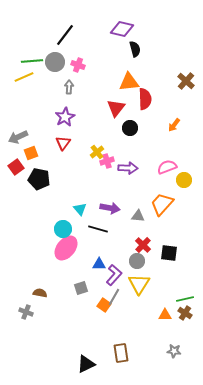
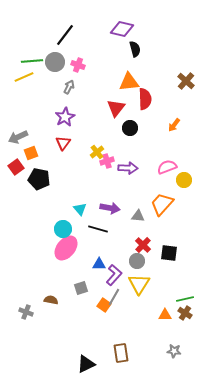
gray arrow at (69, 87): rotated 24 degrees clockwise
brown semicircle at (40, 293): moved 11 px right, 7 px down
